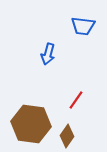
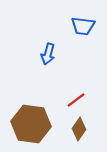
red line: rotated 18 degrees clockwise
brown diamond: moved 12 px right, 7 px up
